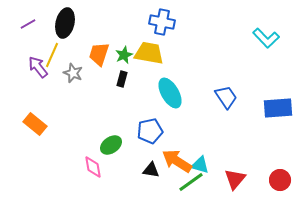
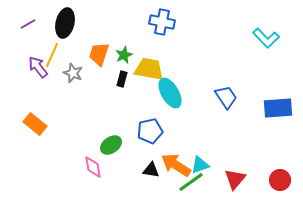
yellow trapezoid: moved 16 px down
orange arrow: moved 1 px left, 4 px down
cyan triangle: rotated 36 degrees counterclockwise
